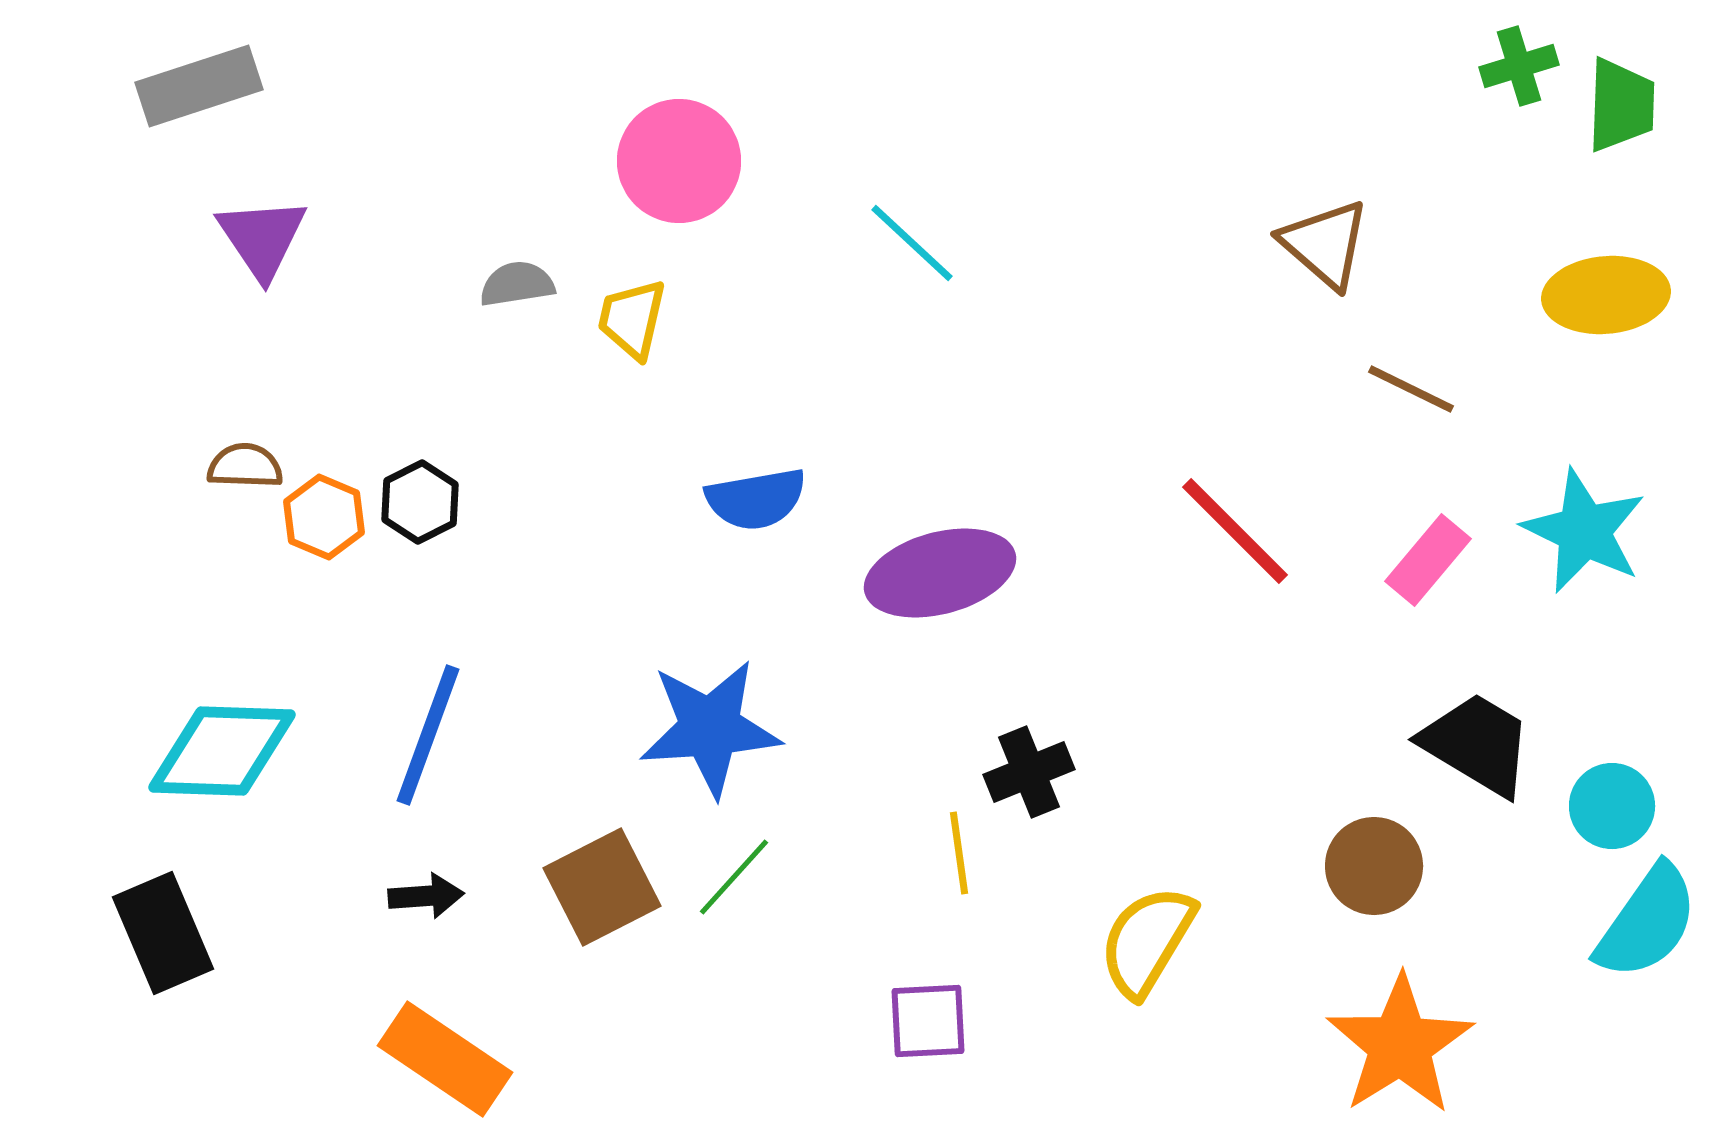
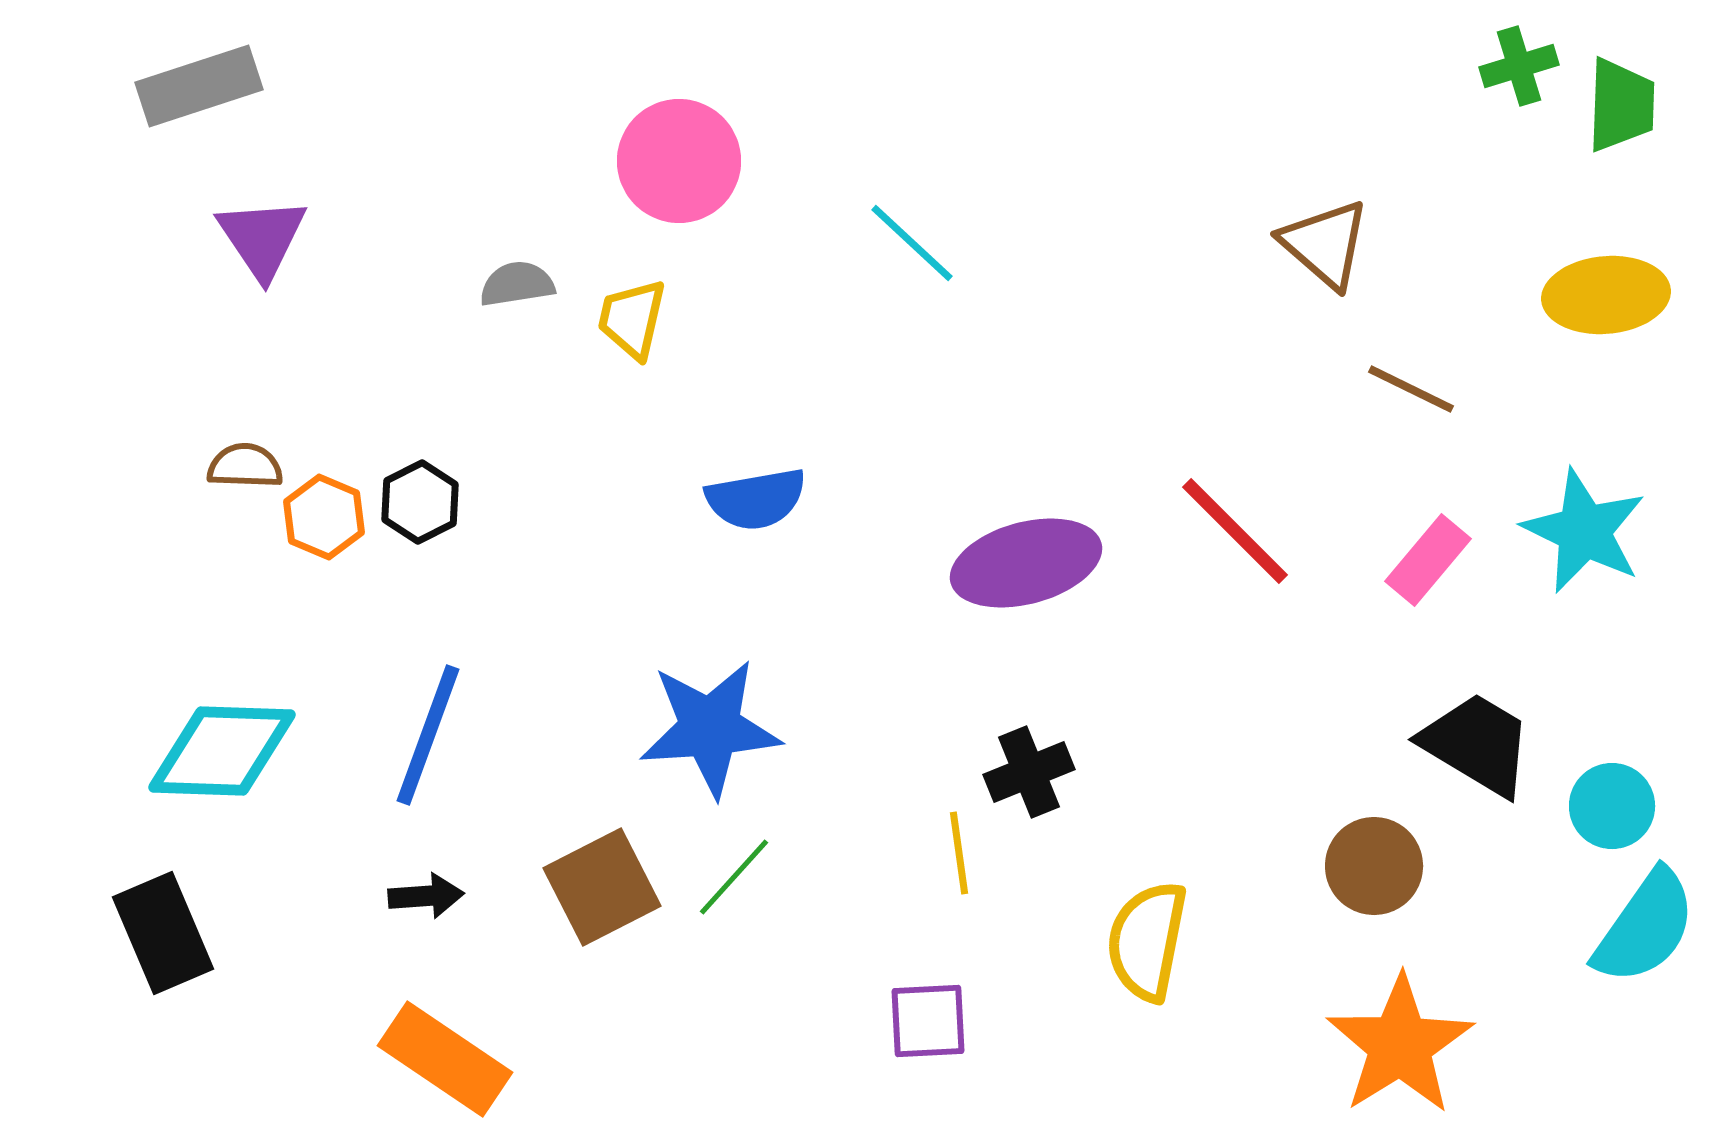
purple ellipse: moved 86 px right, 10 px up
cyan semicircle: moved 2 px left, 5 px down
yellow semicircle: rotated 20 degrees counterclockwise
